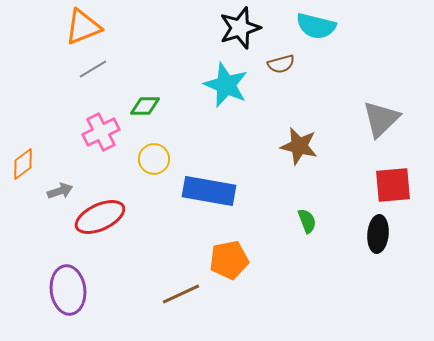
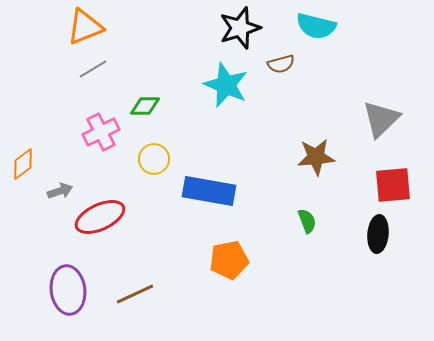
orange triangle: moved 2 px right
brown star: moved 17 px right, 11 px down; rotated 18 degrees counterclockwise
brown line: moved 46 px left
